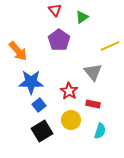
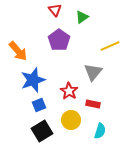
gray triangle: rotated 18 degrees clockwise
blue star: moved 2 px right, 2 px up; rotated 20 degrees counterclockwise
blue square: rotated 16 degrees clockwise
